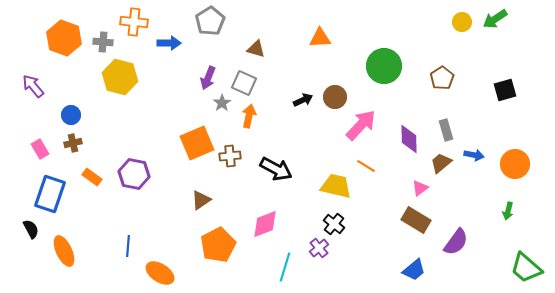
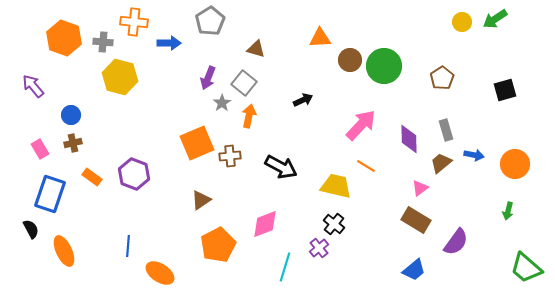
gray square at (244, 83): rotated 15 degrees clockwise
brown circle at (335, 97): moved 15 px right, 37 px up
black arrow at (276, 169): moved 5 px right, 2 px up
purple hexagon at (134, 174): rotated 8 degrees clockwise
